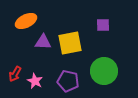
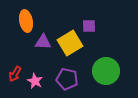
orange ellipse: rotated 75 degrees counterclockwise
purple square: moved 14 px left, 1 px down
yellow square: rotated 20 degrees counterclockwise
green circle: moved 2 px right
purple pentagon: moved 1 px left, 2 px up
